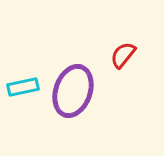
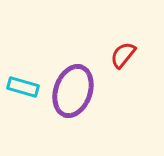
cyan rectangle: rotated 28 degrees clockwise
